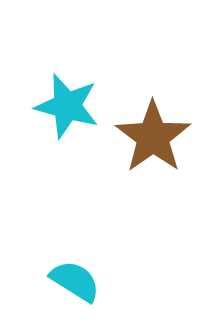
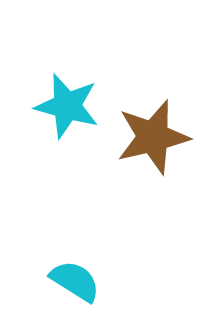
brown star: rotated 22 degrees clockwise
